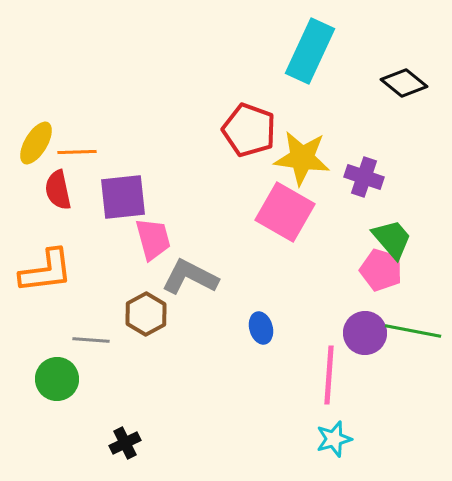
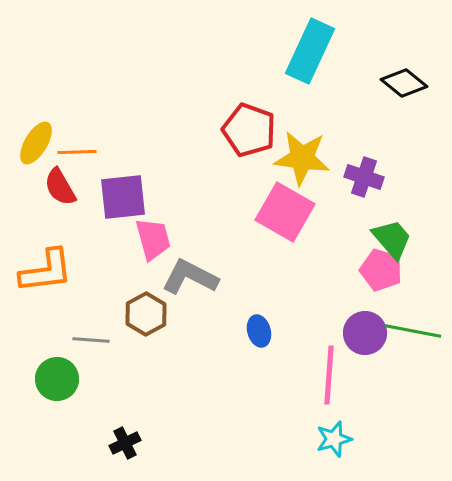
red semicircle: moved 2 px right, 3 px up; rotated 18 degrees counterclockwise
blue ellipse: moved 2 px left, 3 px down
